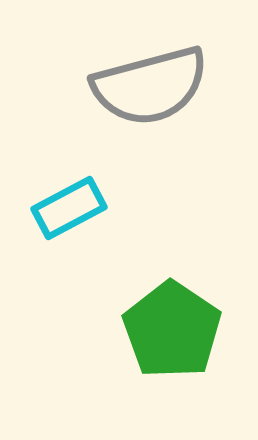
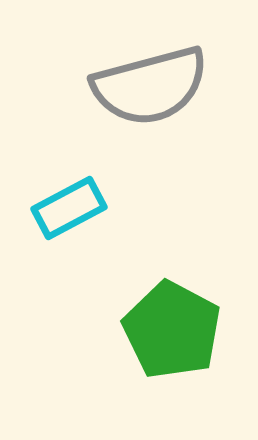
green pentagon: rotated 6 degrees counterclockwise
